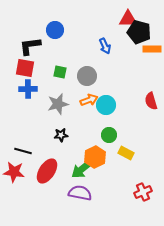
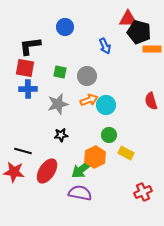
blue circle: moved 10 px right, 3 px up
